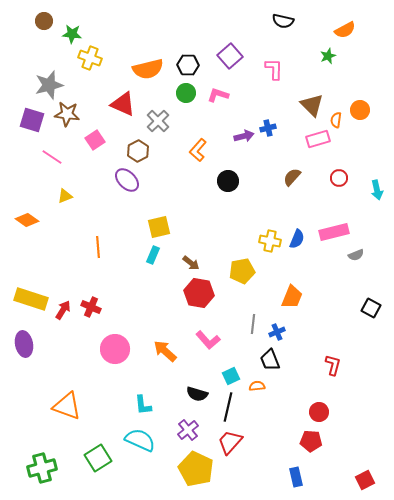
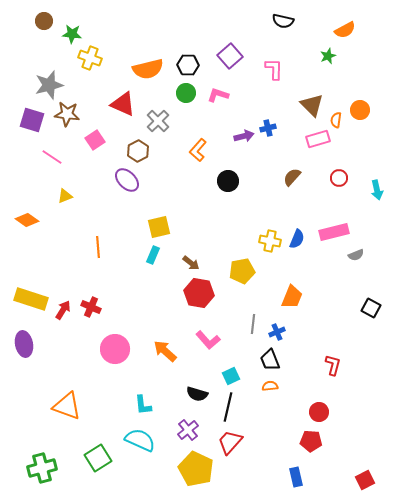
orange semicircle at (257, 386): moved 13 px right
